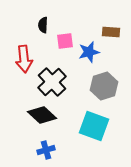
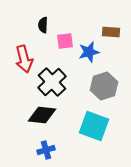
red arrow: rotated 8 degrees counterclockwise
black diamond: rotated 36 degrees counterclockwise
